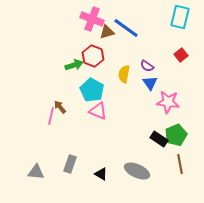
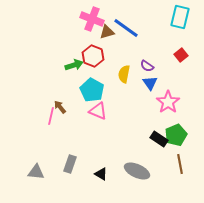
pink star: rotated 30 degrees clockwise
